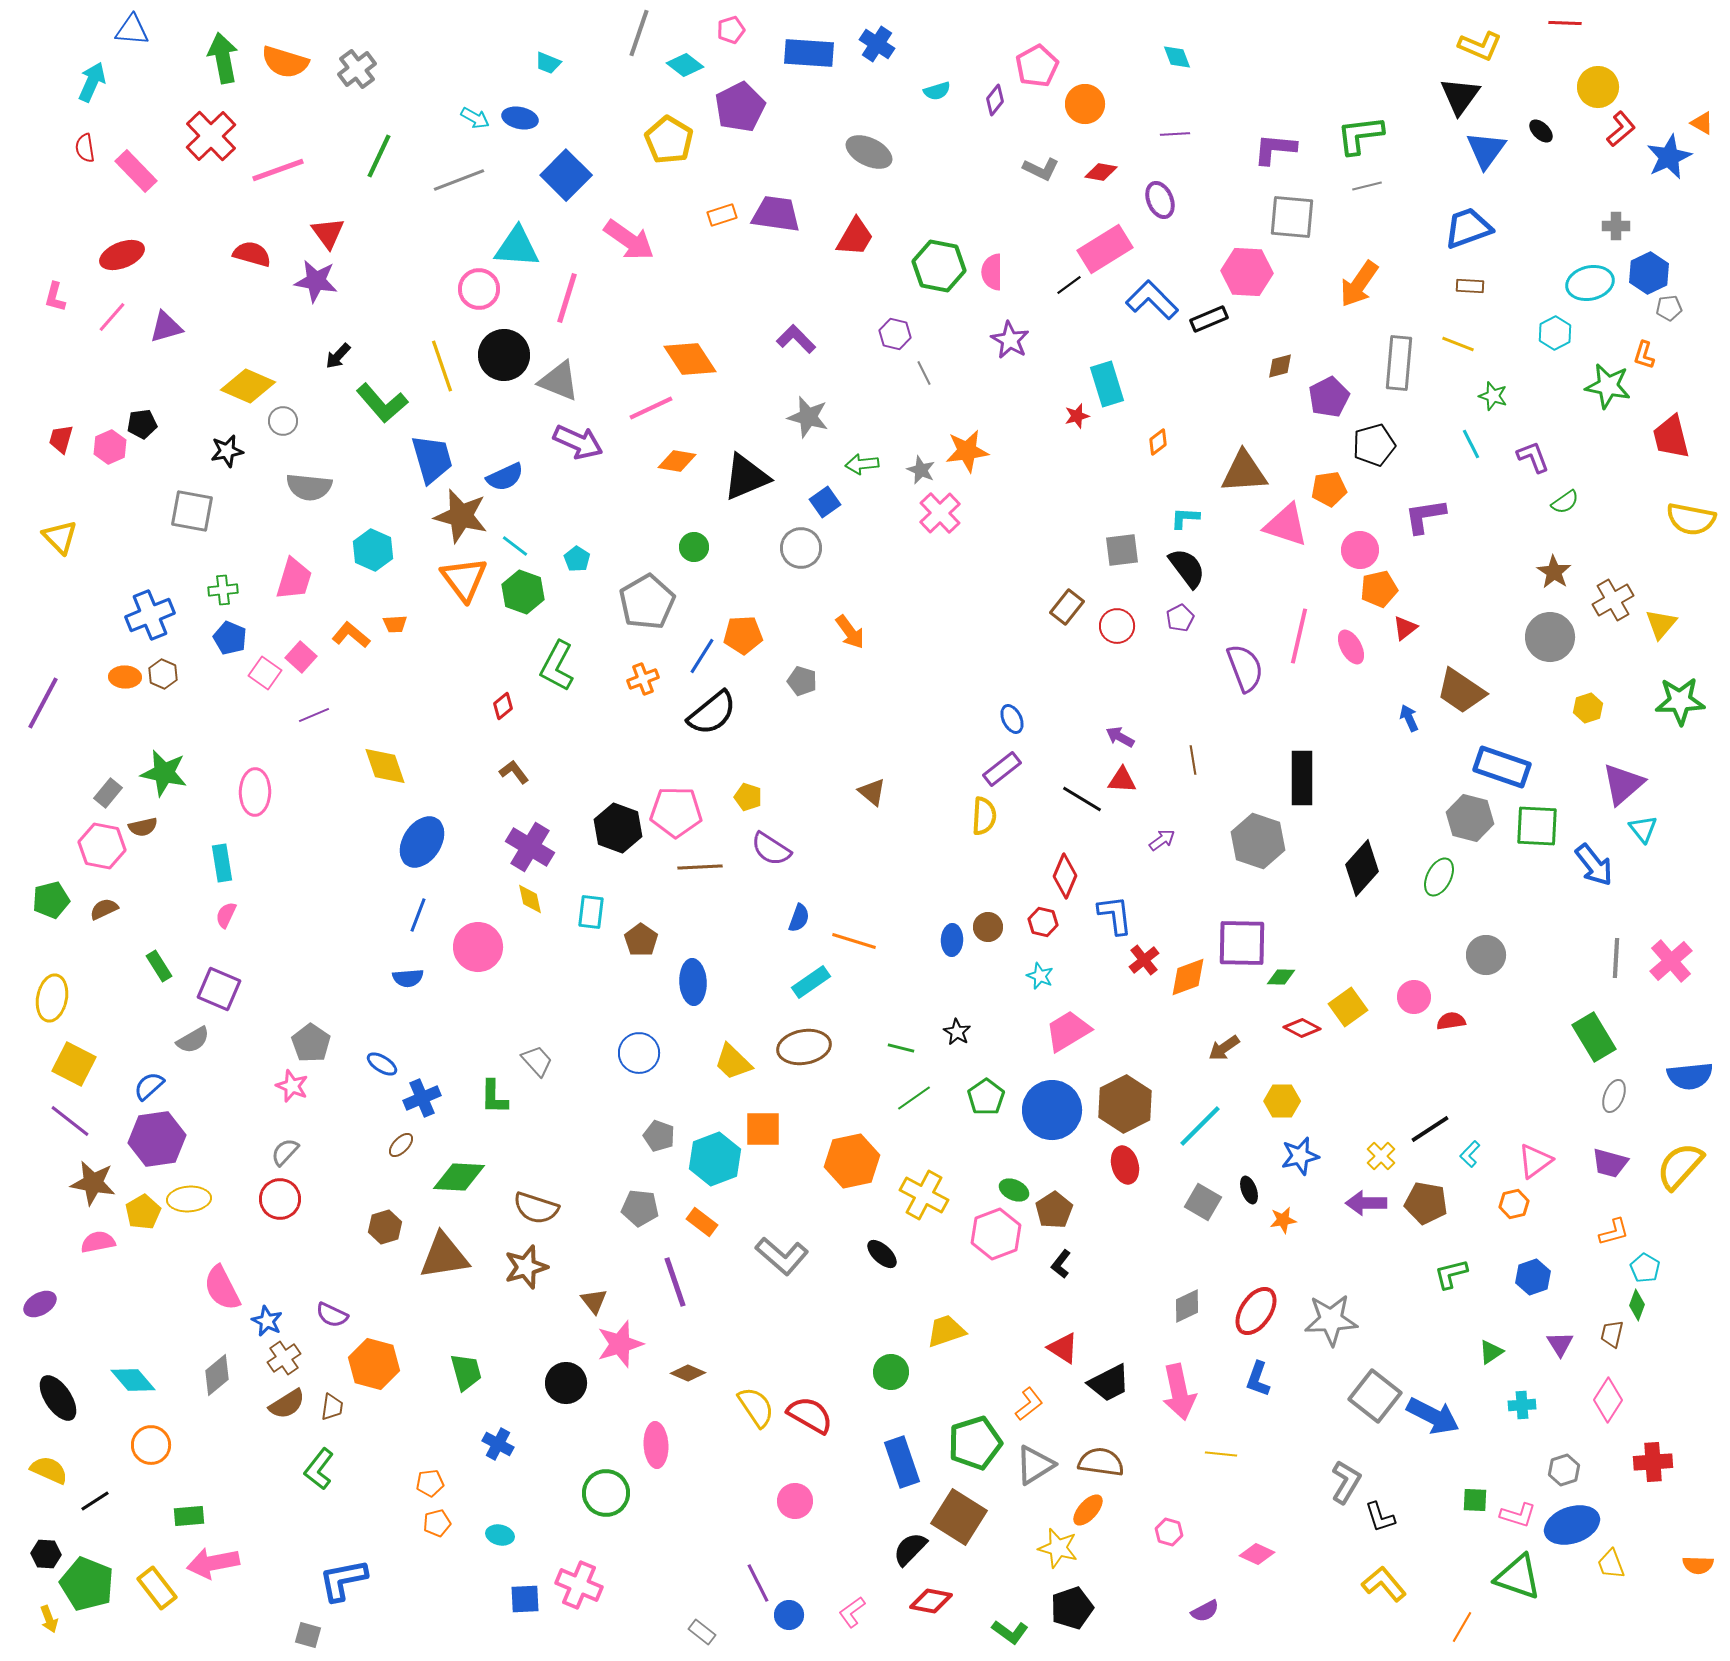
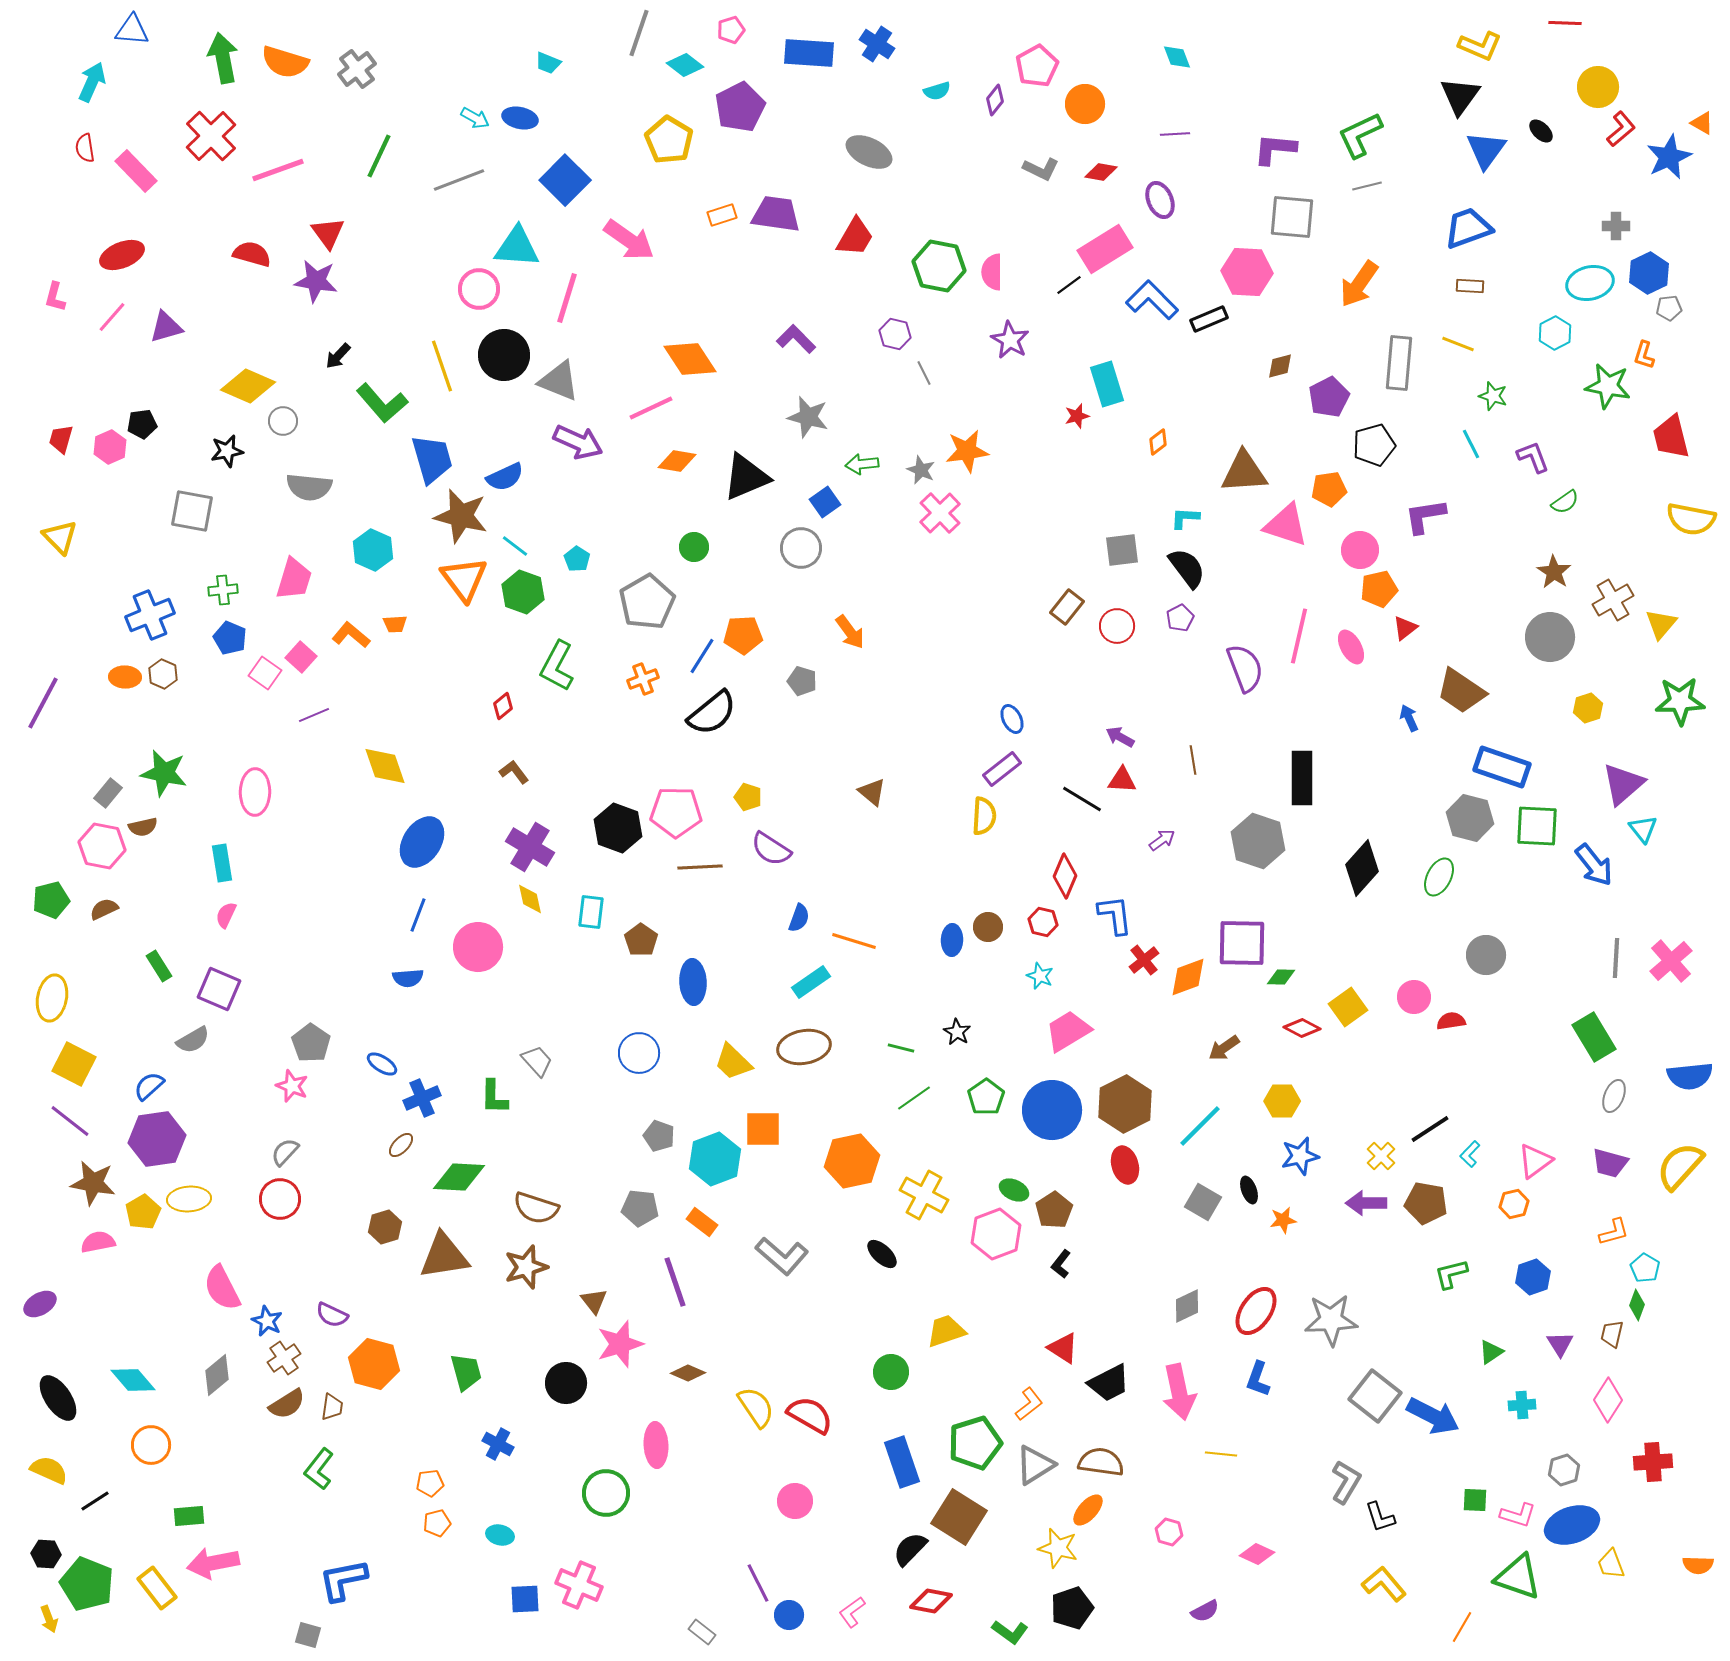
green L-shape at (1360, 135): rotated 18 degrees counterclockwise
blue square at (566, 175): moved 1 px left, 5 px down
